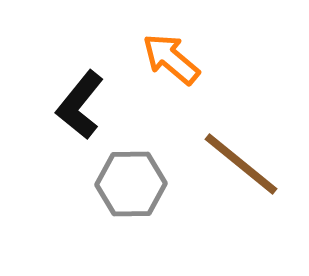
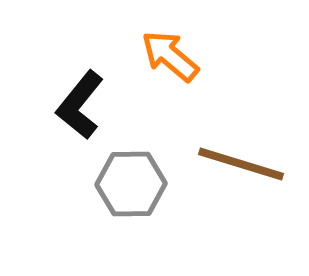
orange arrow: moved 1 px left, 3 px up
brown line: rotated 22 degrees counterclockwise
